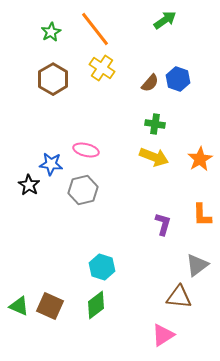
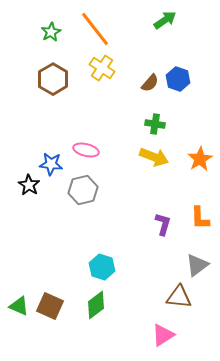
orange L-shape: moved 2 px left, 3 px down
